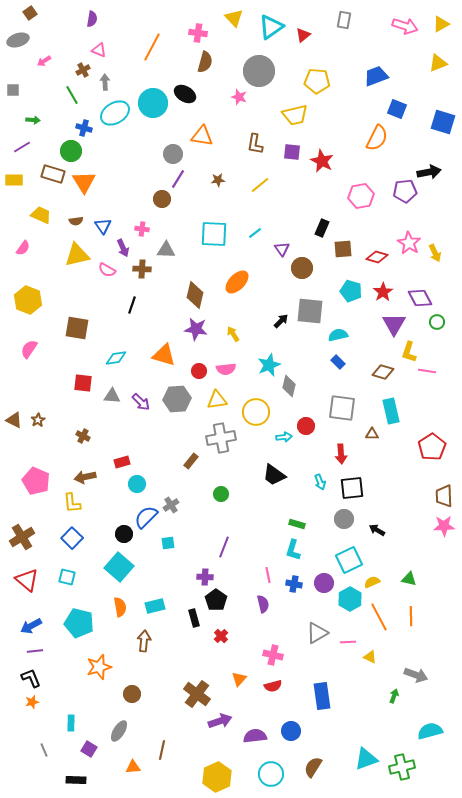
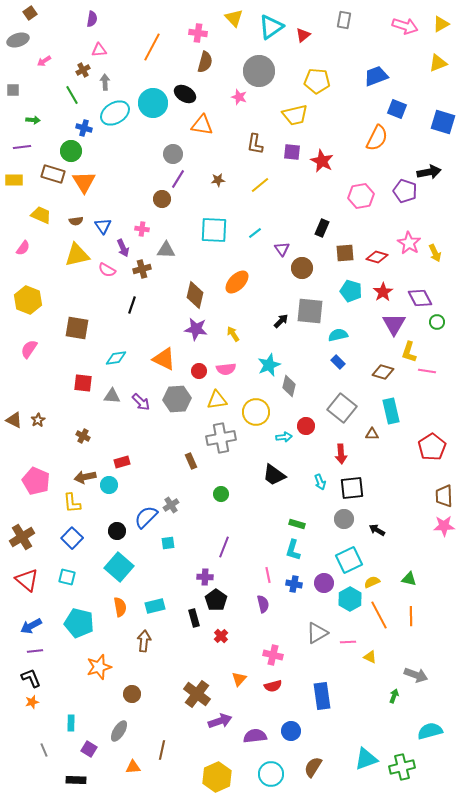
pink triangle at (99, 50): rotated 28 degrees counterclockwise
orange triangle at (202, 136): moved 11 px up
purple line at (22, 147): rotated 24 degrees clockwise
purple pentagon at (405, 191): rotated 25 degrees clockwise
cyan square at (214, 234): moved 4 px up
brown square at (343, 249): moved 2 px right, 4 px down
brown cross at (142, 269): rotated 18 degrees counterclockwise
orange triangle at (164, 355): moved 4 px down; rotated 10 degrees clockwise
gray square at (342, 408): rotated 32 degrees clockwise
brown rectangle at (191, 461): rotated 63 degrees counterclockwise
cyan circle at (137, 484): moved 28 px left, 1 px down
black circle at (124, 534): moved 7 px left, 3 px up
orange line at (379, 617): moved 2 px up
